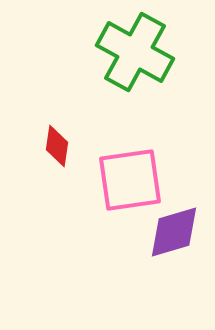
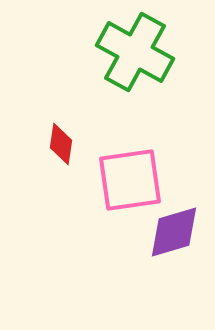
red diamond: moved 4 px right, 2 px up
